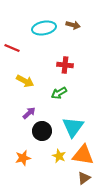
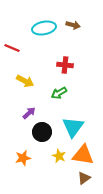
black circle: moved 1 px down
